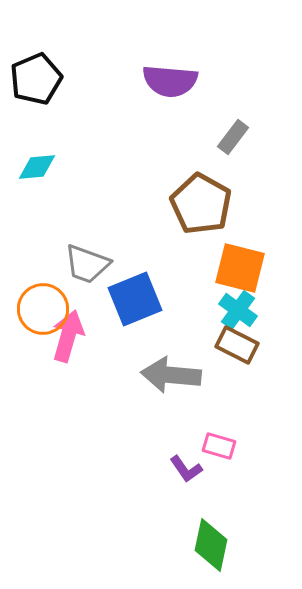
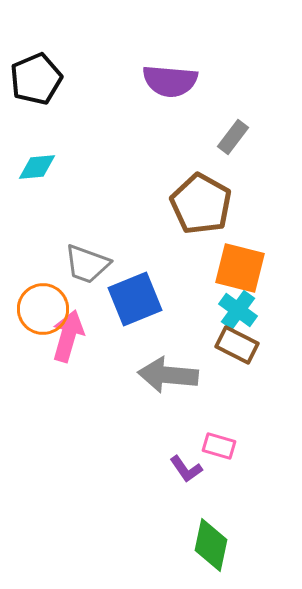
gray arrow: moved 3 px left
